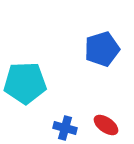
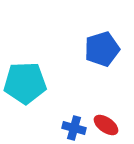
blue cross: moved 9 px right
